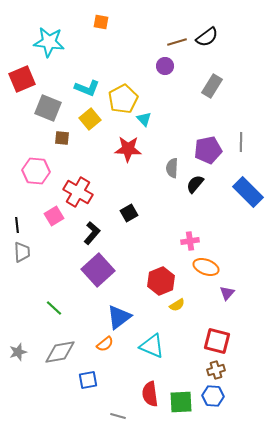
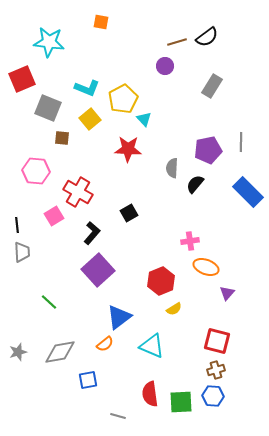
yellow semicircle at (177, 305): moved 3 px left, 4 px down
green line at (54, 308): moved 5 px left, 6 px up
